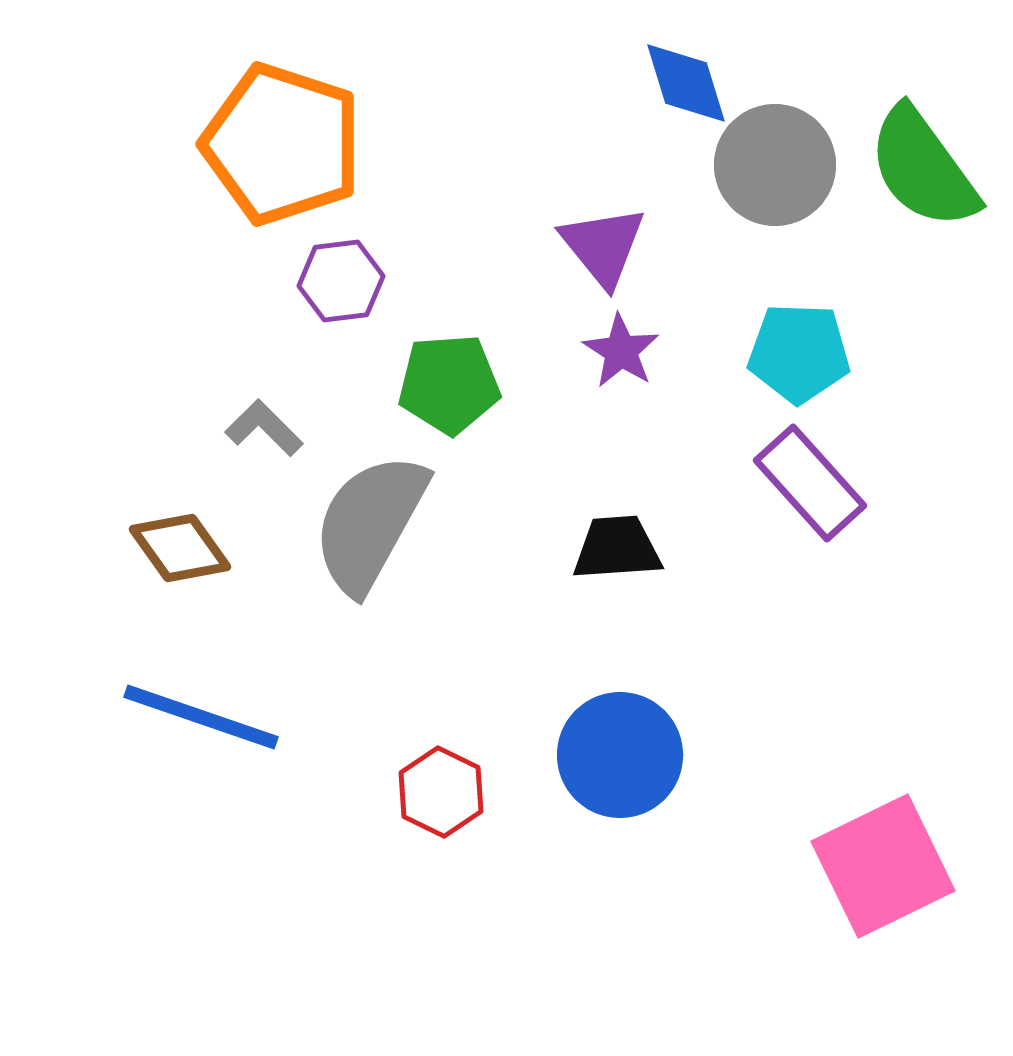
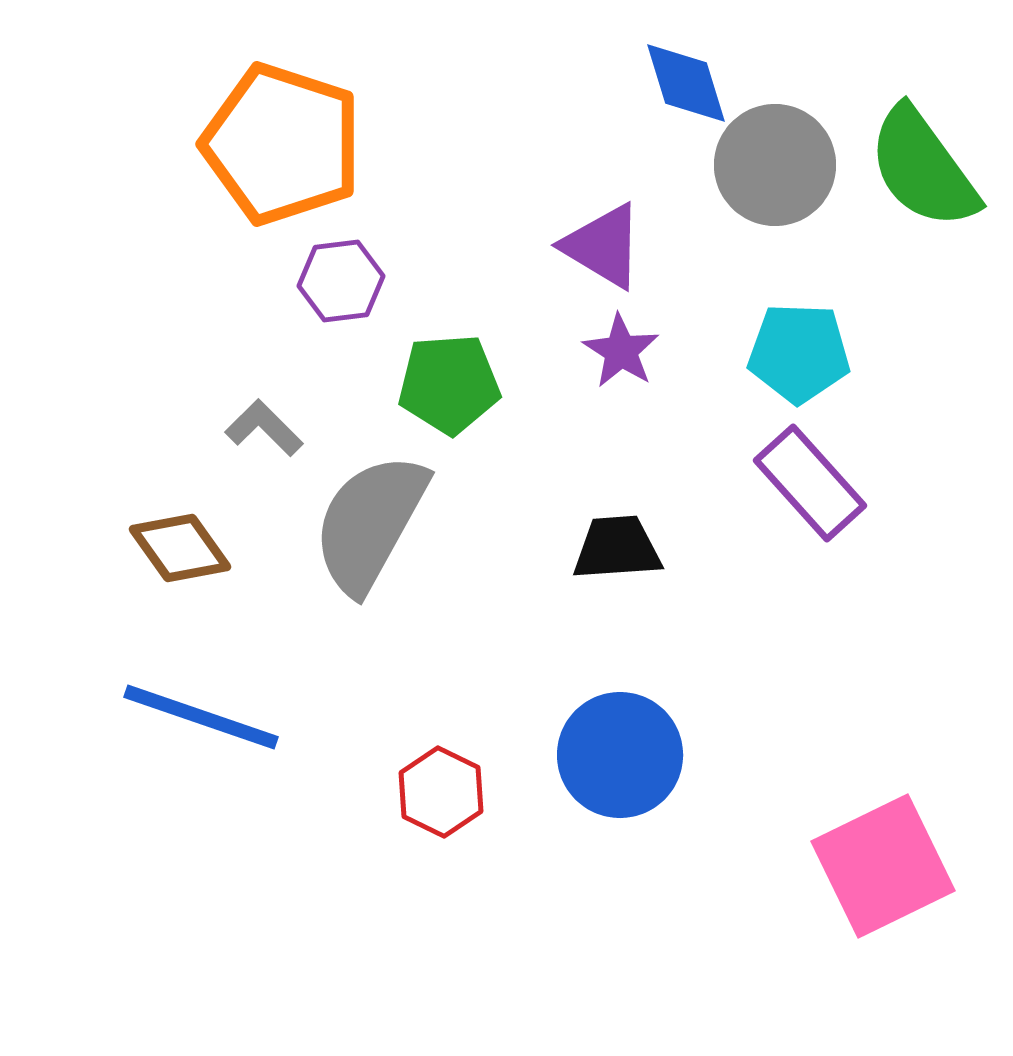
purple triangle: rotated 20 degrees counterclockwise
